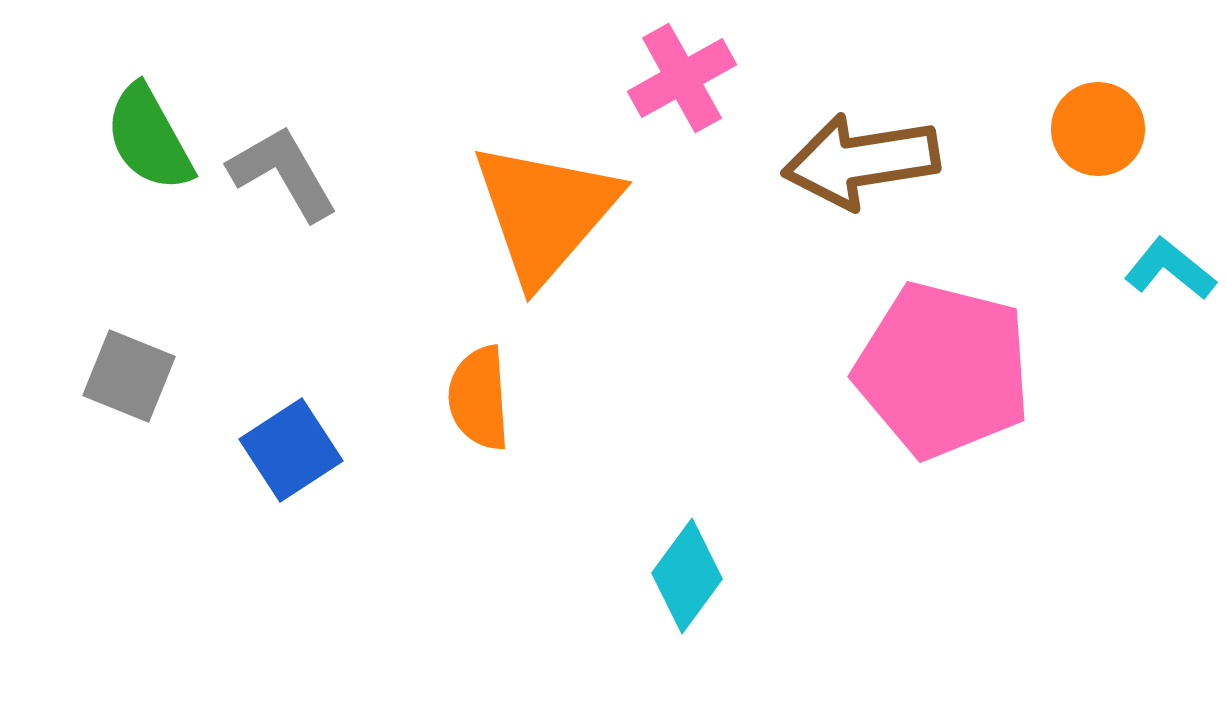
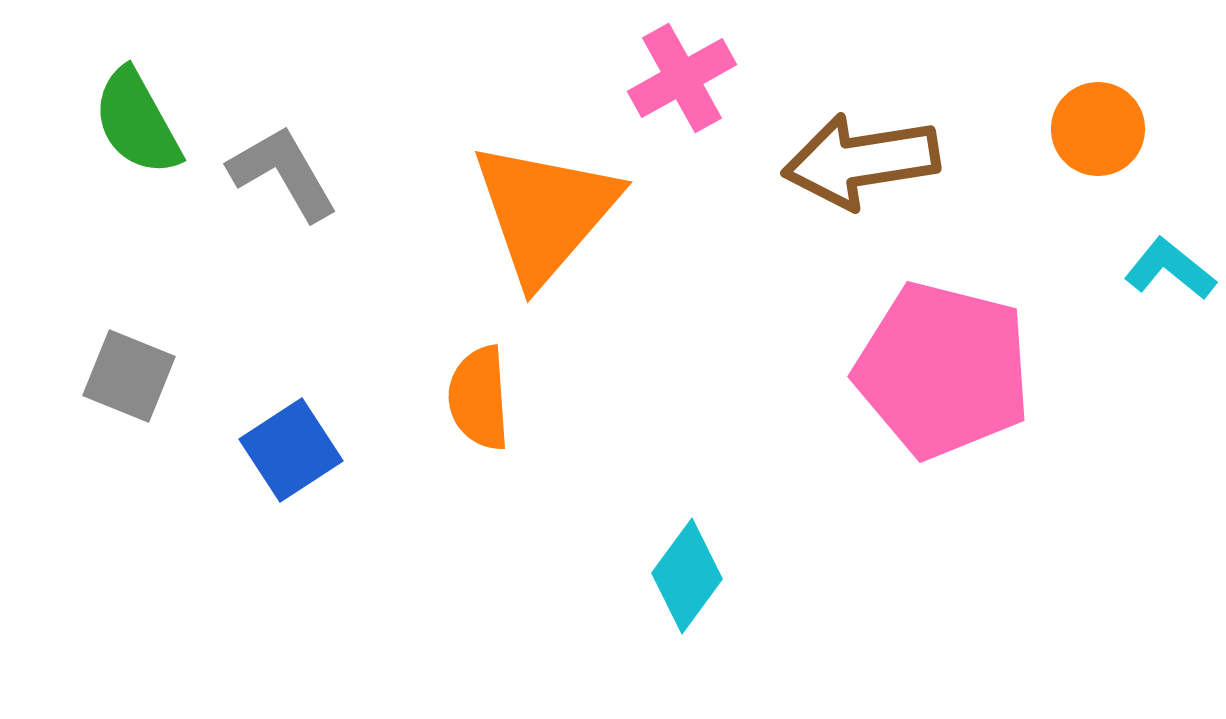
green semicircle: moved 12 px left, 16 px up
